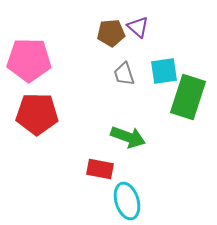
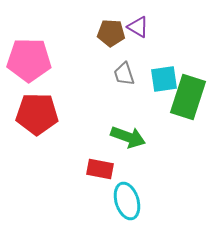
purple triangle: rotated 10 degrees counterclockwise
brown pentagon: rotated 8 degrees clockwise
cyan square: moved 8 px down
